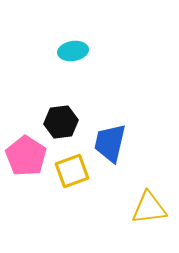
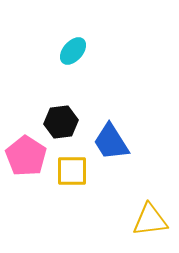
cyan ellipse: rotated 40 degrees counterclockwise
blue trapezoid: moved 1 px right, 1 px up; rotated 45 degrees counterclockwise
yellow square: rotated 20 degrees clockwise
yellow triangle: moved 1 px right, 12 px down
